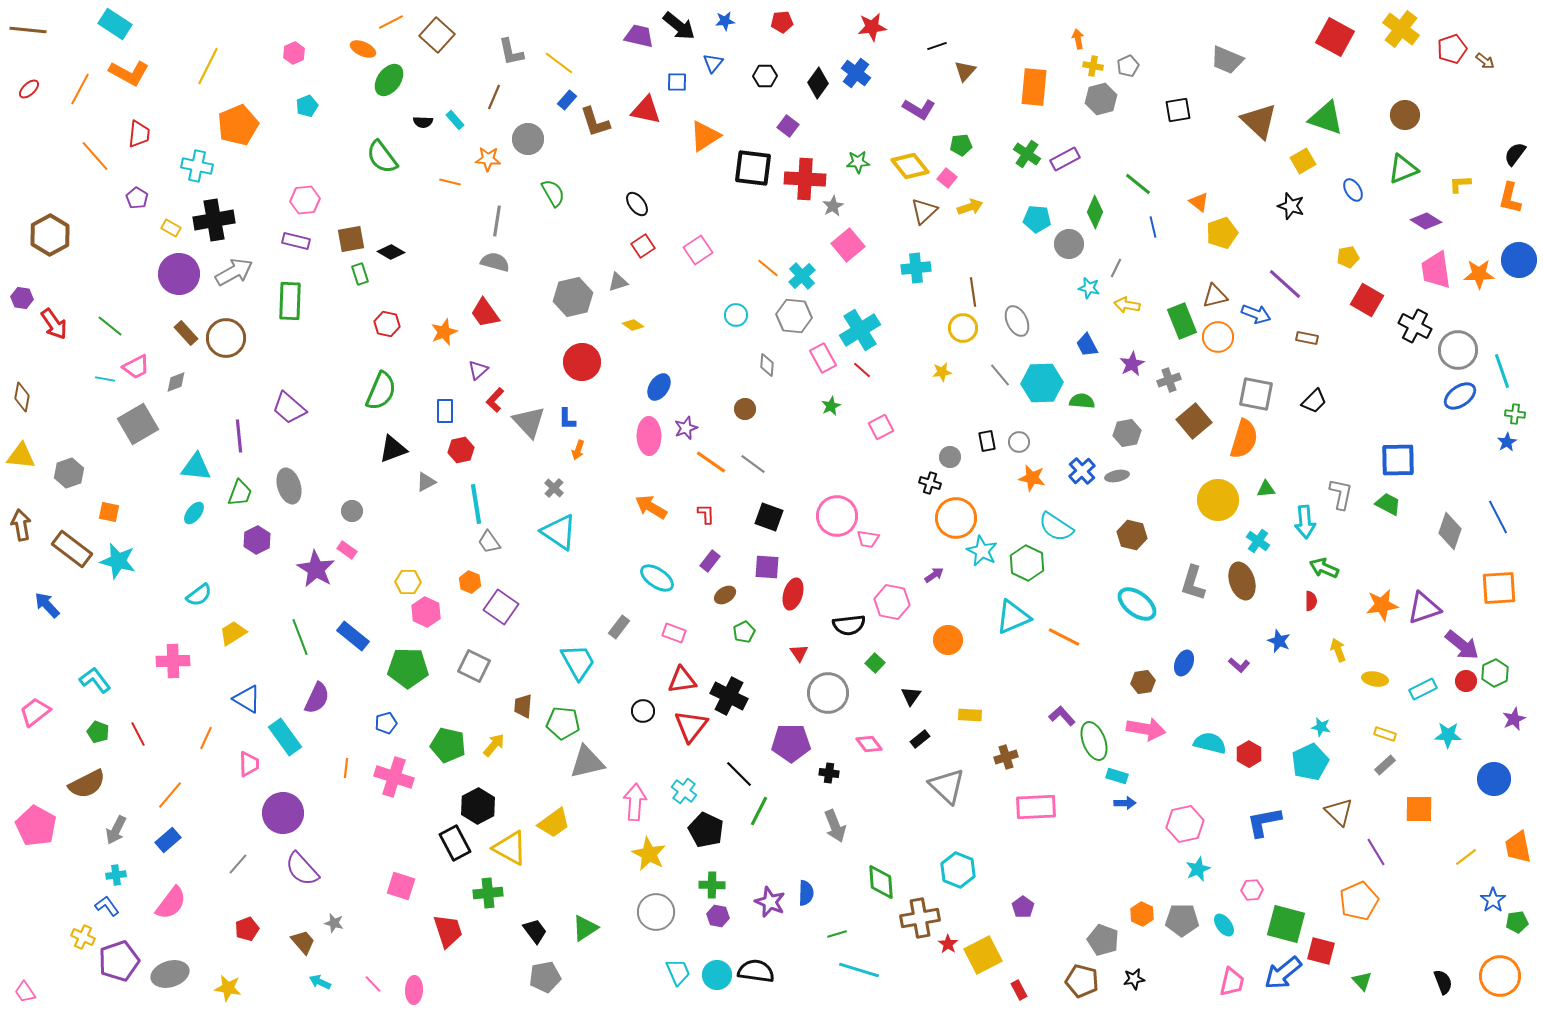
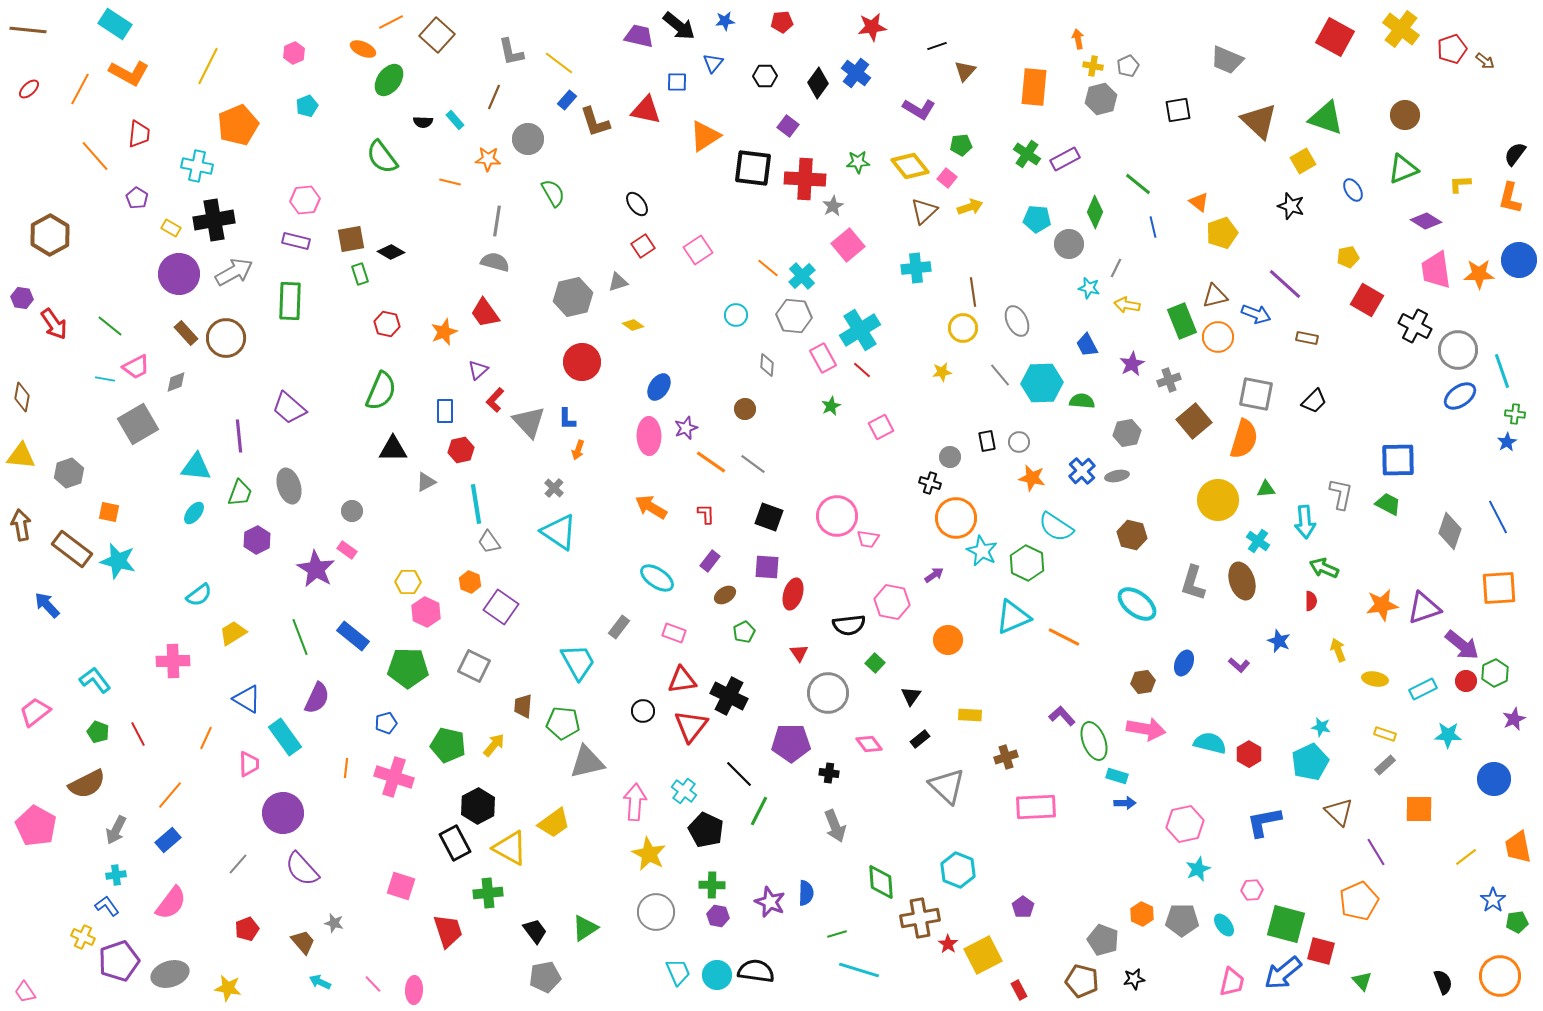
black triangle at (393, 449): rotated 20 degrees clockwise
